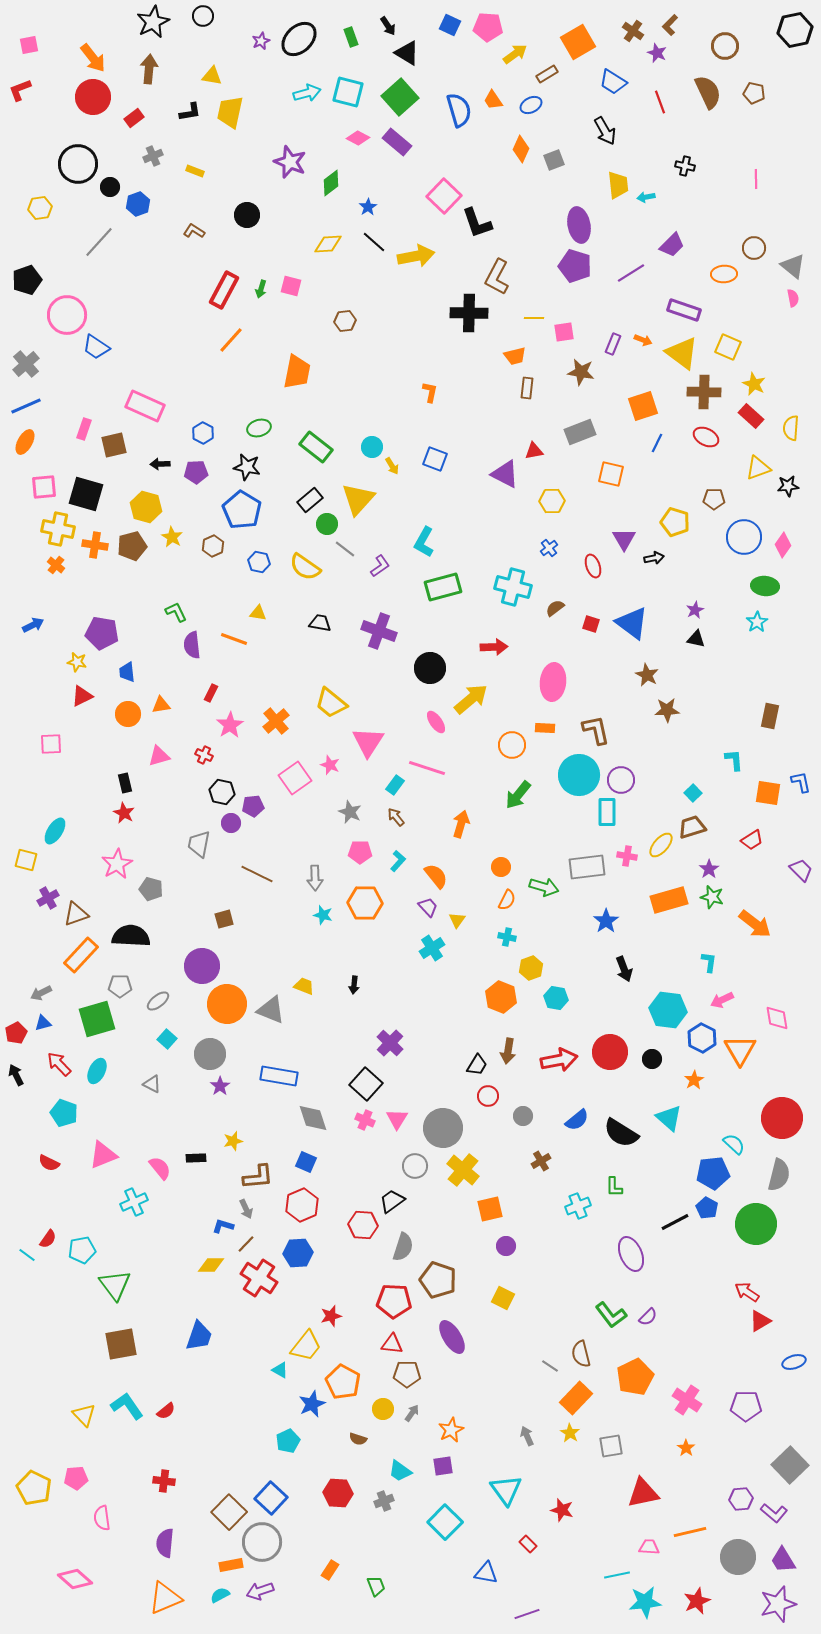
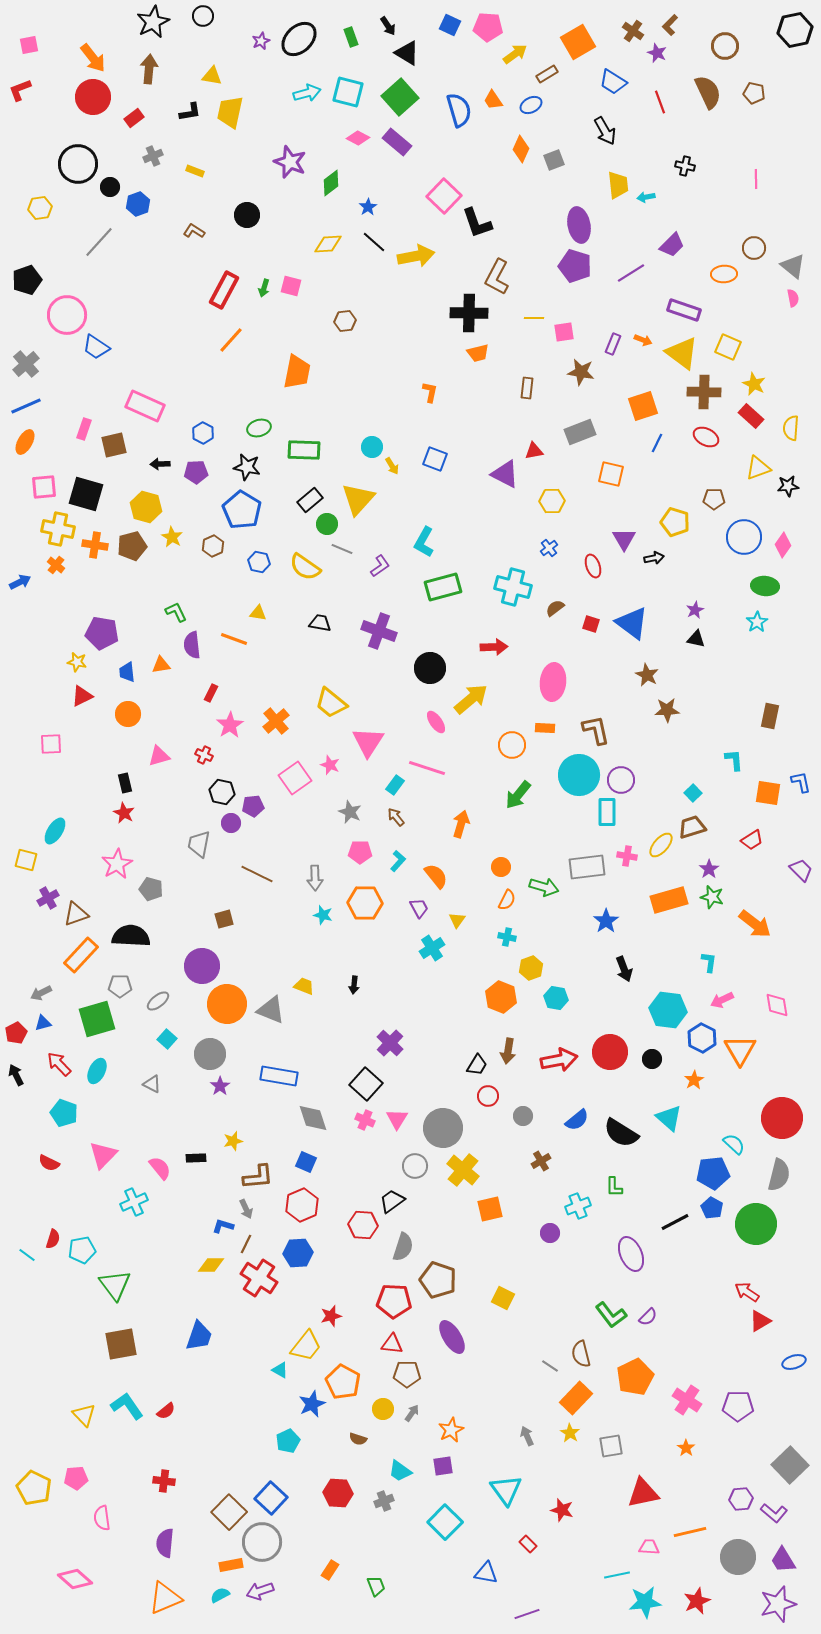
green arrow at (261, 289): moved 3 px right, 1 px up
orange trapezoid at (515, 356): moved 37 px left, 3 px up
green rectangle at (316, 447): moved 12 px left, 3 px down; rotated 36 degrees counterclockwise
gray line at (345, 549): moved 3 px left; rotated 15 degrees counterclockwise
blue arrow at (33, 625): moved 13 px left, 43 px up
orange triangle at (161, 705): moved 40 px up
purple trapezoid at (428, 907): moved 9 px left, 1 px down; rotated 15 degrees clockwise
pink diamond at (777, 1018): moved 13 px up
pink triangle at (103, 1155): rotated 24 degrees counterclockwise
blue pentagon at (707, 1208): moved 5 px right
red semicircle at (48, 1239): moved 5 px right; rotated 18 degrees counterclockwise
brown line at (246, 1244): rotated 18 degrees counterclockwise
purple circle at (506, 1246): moved 44 px right, 13 px up
purple pentagon at (746, 1406): moved 8 px left
